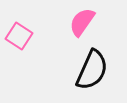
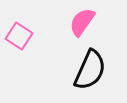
black semicircle: moved 2 px left
